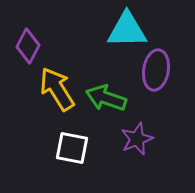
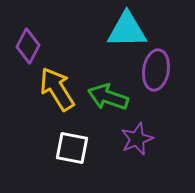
green arrow: moved 2 px right, 1 px up
